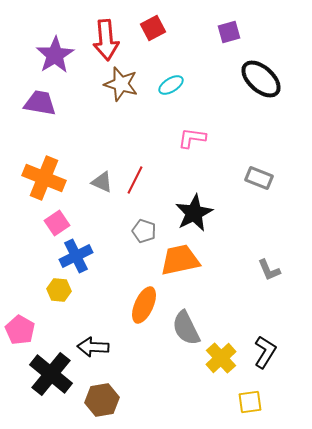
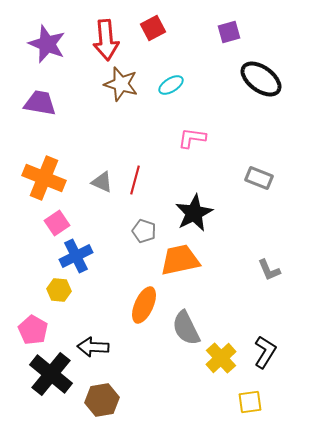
purple star: moved 8 px left, 11 px up; rotated 18 degrees counterclockwise
black ellipse: rotated 6 degrees counterclockwise
red line: rotated 12 degrees counterclockwise
pink pentagon: moved 13 px right
